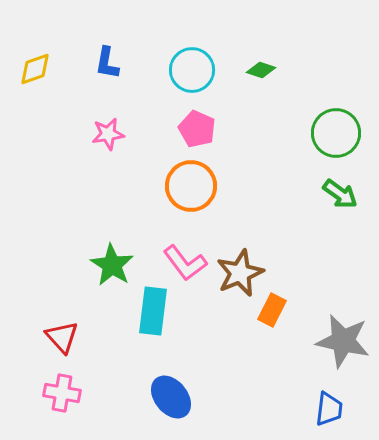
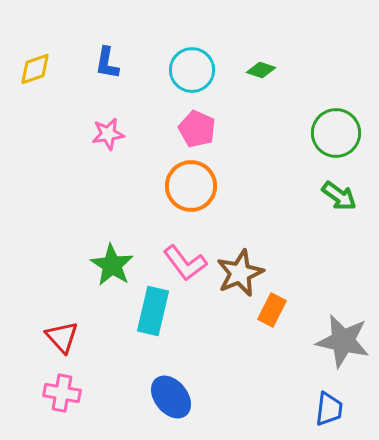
green arrow: moved 1 px left, 2 px down
cyan rectangle: rotated 6 degrees clockwise
